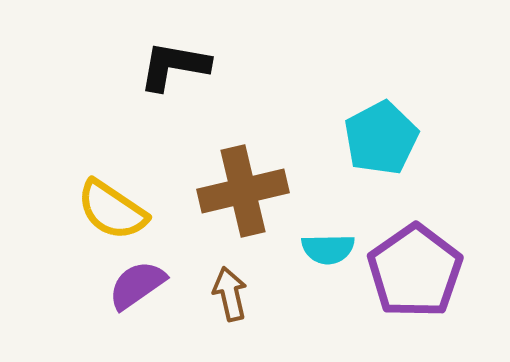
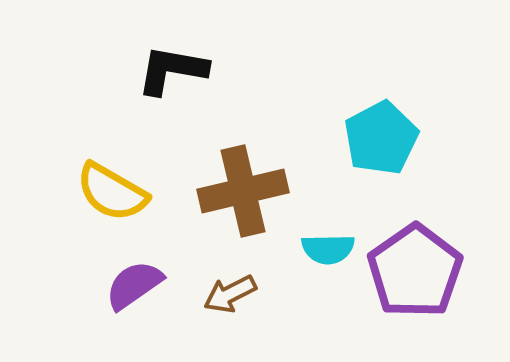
black L-shape: moved 2 px left, 4 px down
yellow semicircle: moved 18 px up; rotated 4 degrees counterclockwise
purple semicircle: moved 3 px left
brown arrow: rotated 104 degrees counterclockwise
